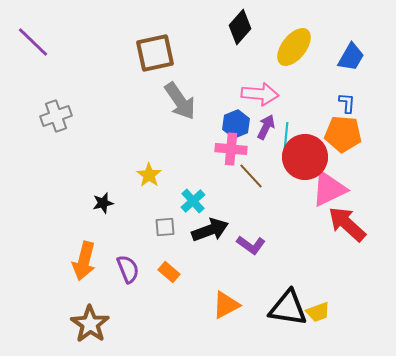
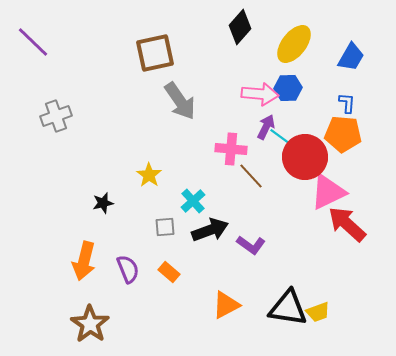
yellow ellipse: moved 3 px up
blue hexagon: moved 52 px right, 36 px up; rotated 20 degrees clockwise
cyan line: moved 4 px left, 2 px down; rotated 60 degrees counterclockwise
pink triangle: moved 1 px left, 3 px down
